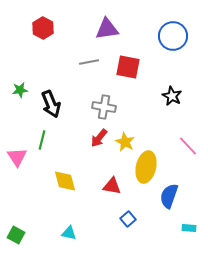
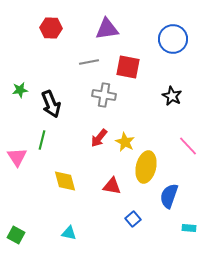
red hexagon: moved 8 px right; rotated 25 degrees counterclockwise
blue circle: moved 3 px down
gray cross: moved 12 px up
blue square: moved 5 px right
